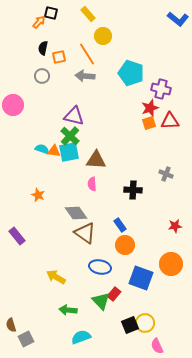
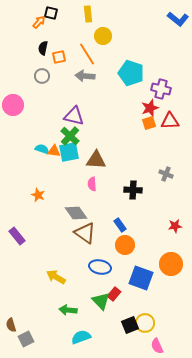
yellow rectangle at (88, 14): rotated 35 degrees clockwise
